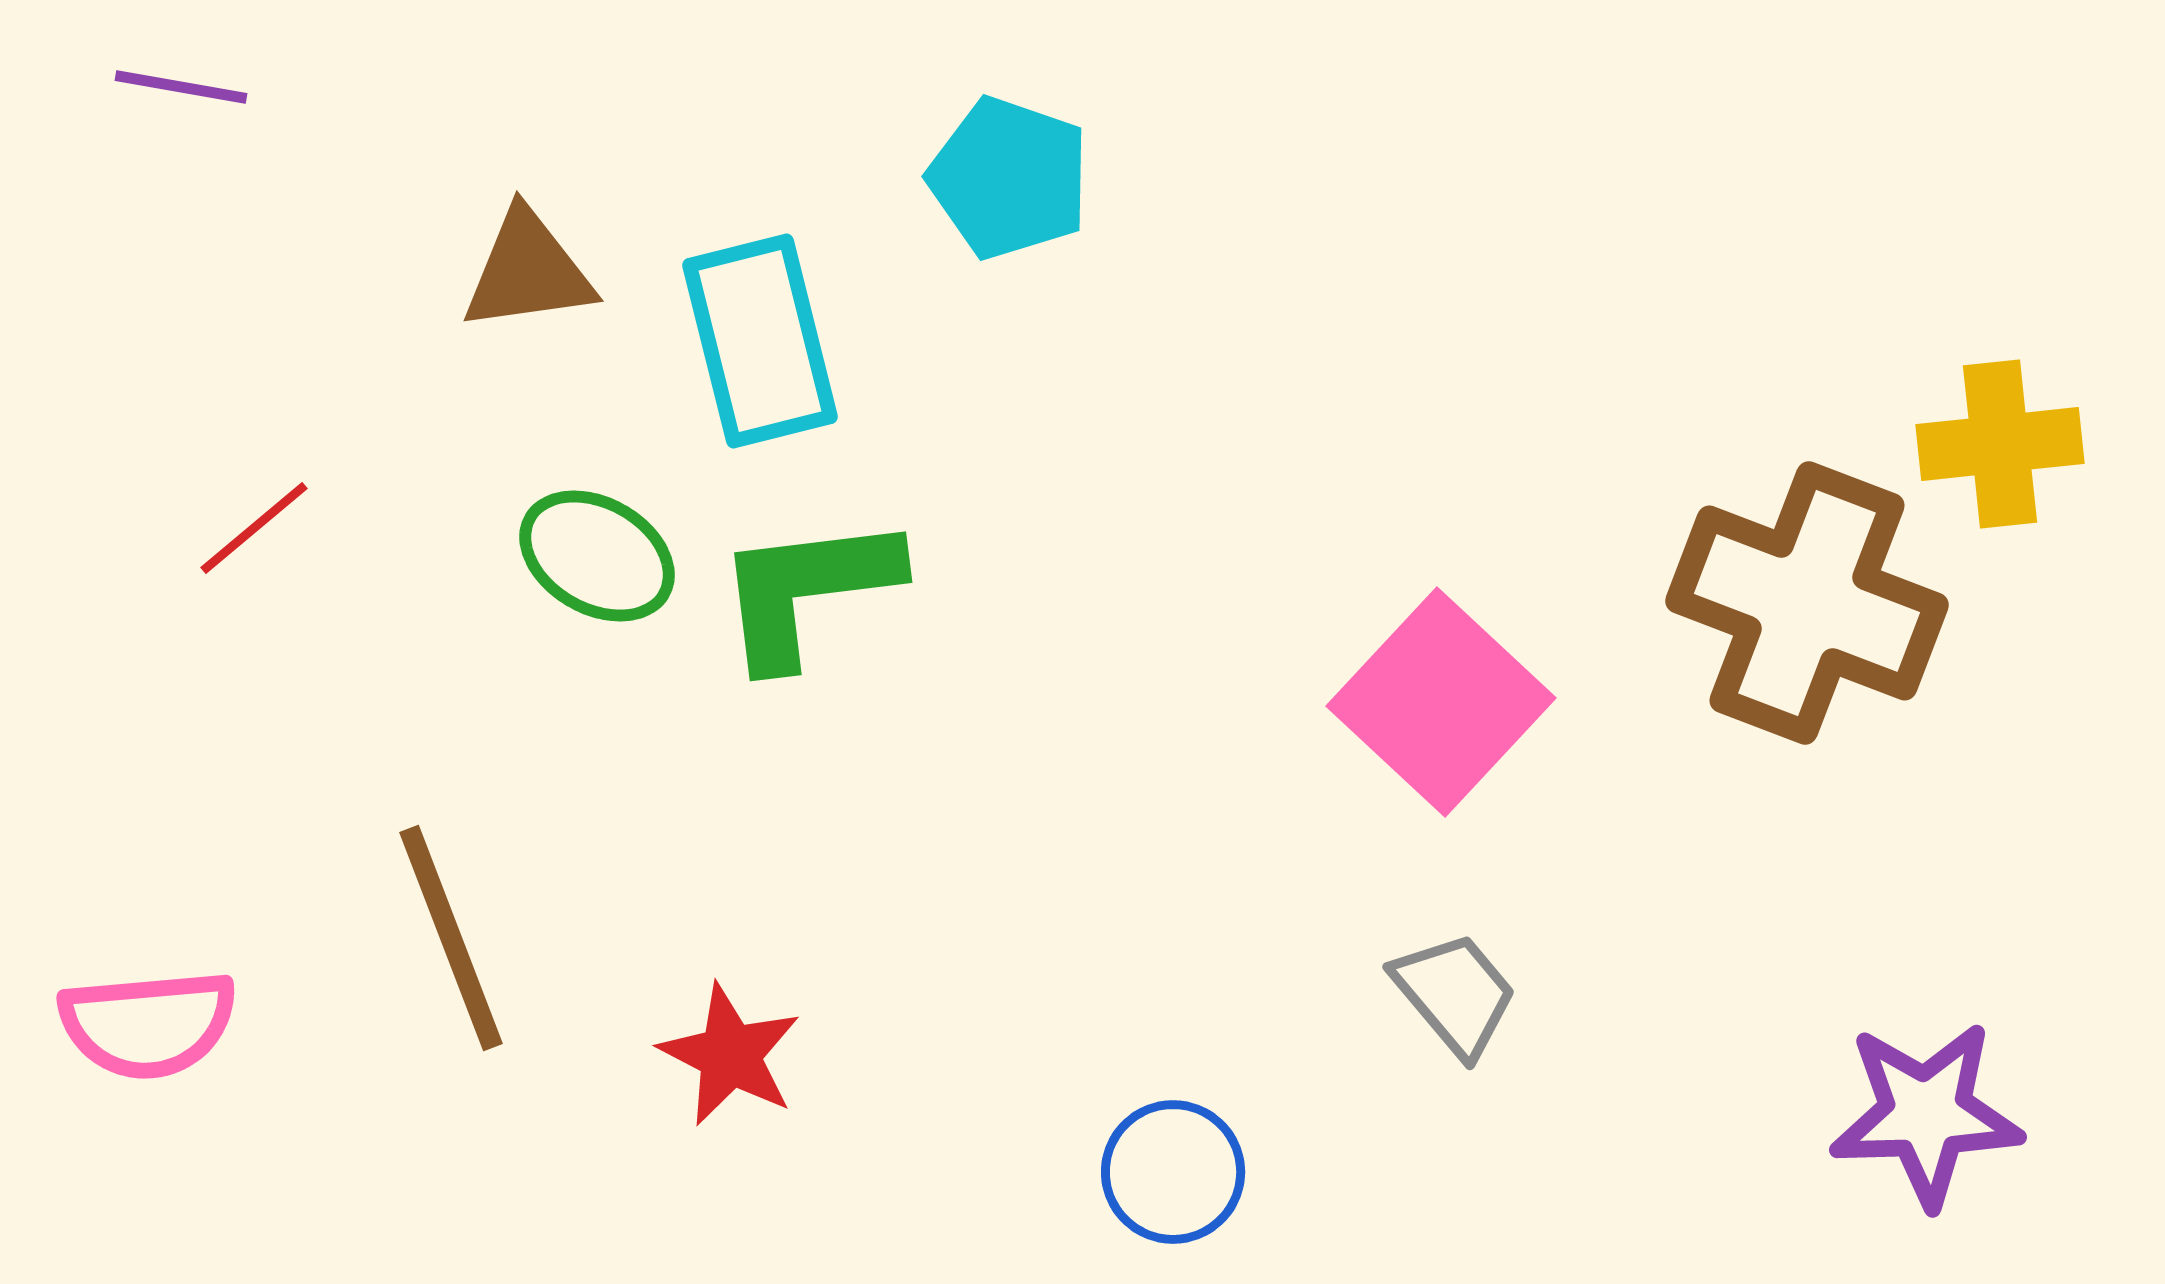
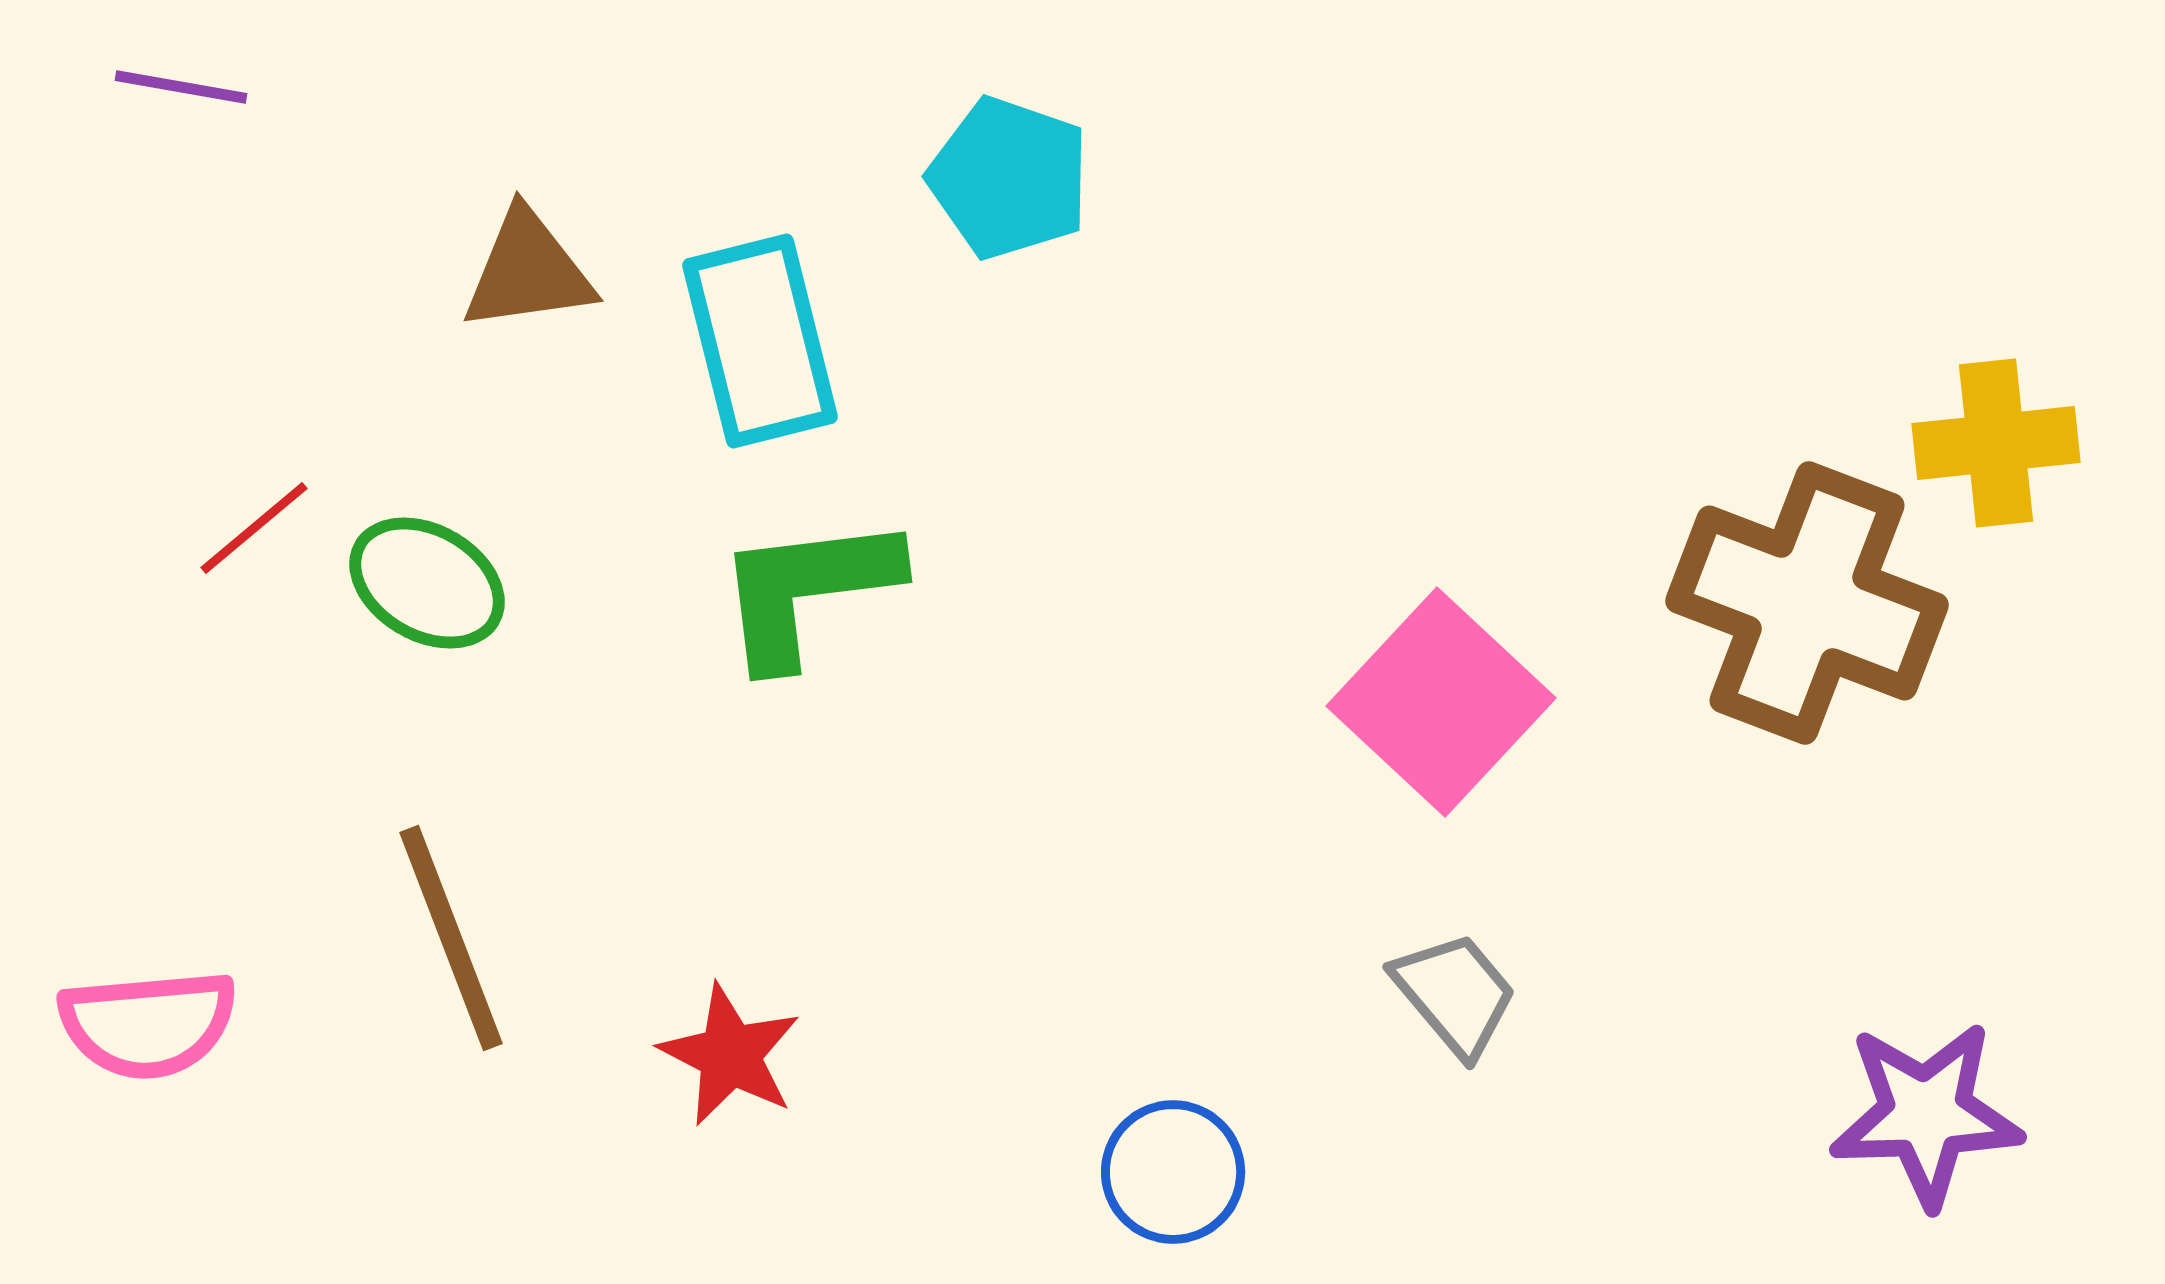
yellow cross: moved 4 px left, 1 px up
green ellipse: moved 170 px left, 27 px down
